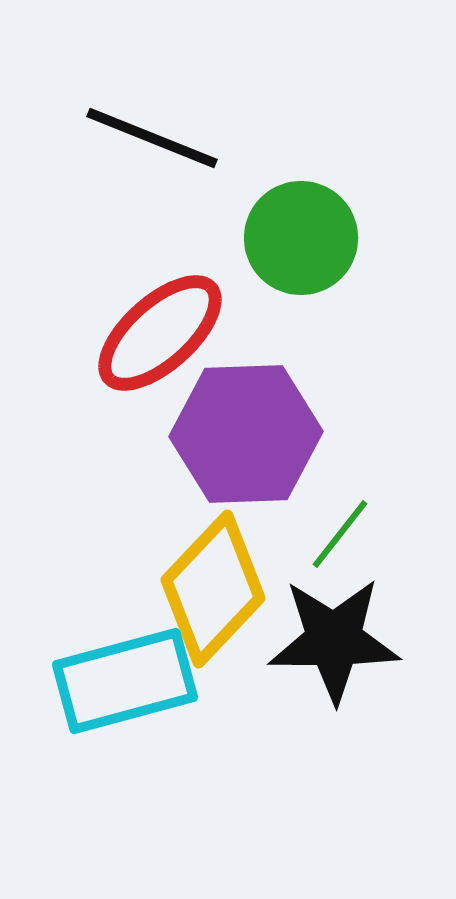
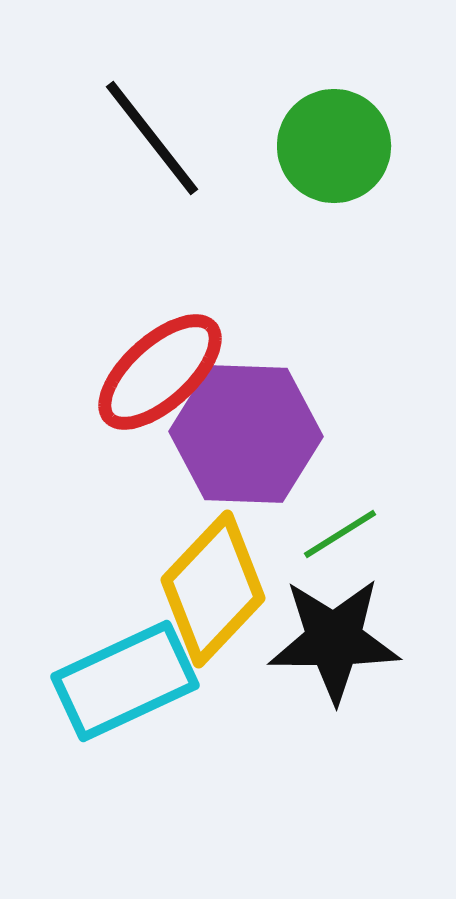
black line: rotated 30 degrees clockwise
green circle: moved 33 px right, 92 px up
red ellipse: moved 39 px down
purple hexagon: rotated 4 degrees clockwise
green line: rotated 20 degrees clockwise
cyan rectangle: rotated 10 degrees counterclockwise
